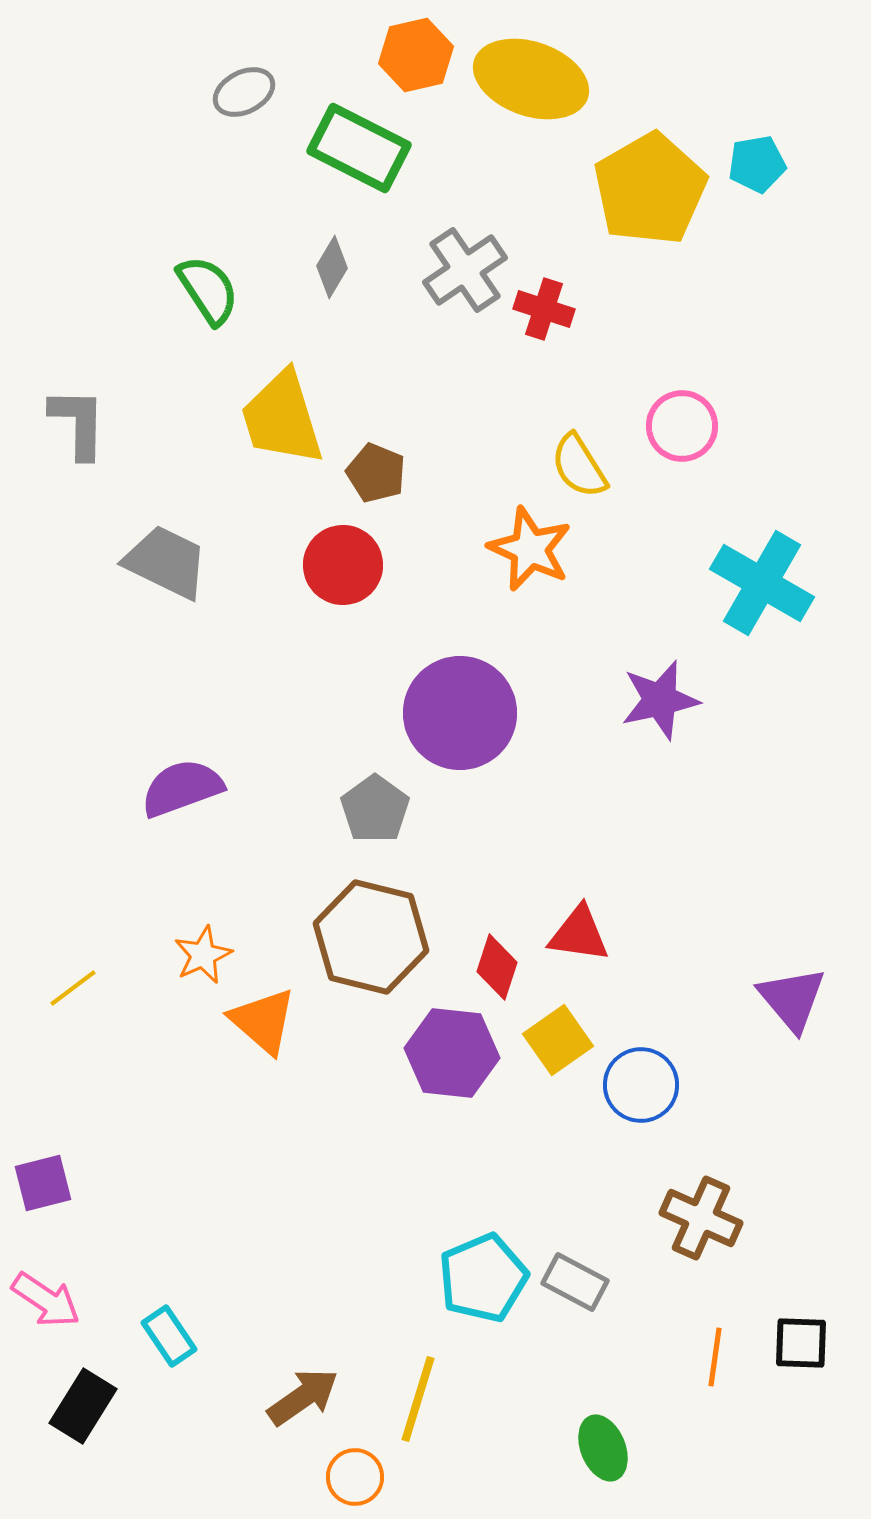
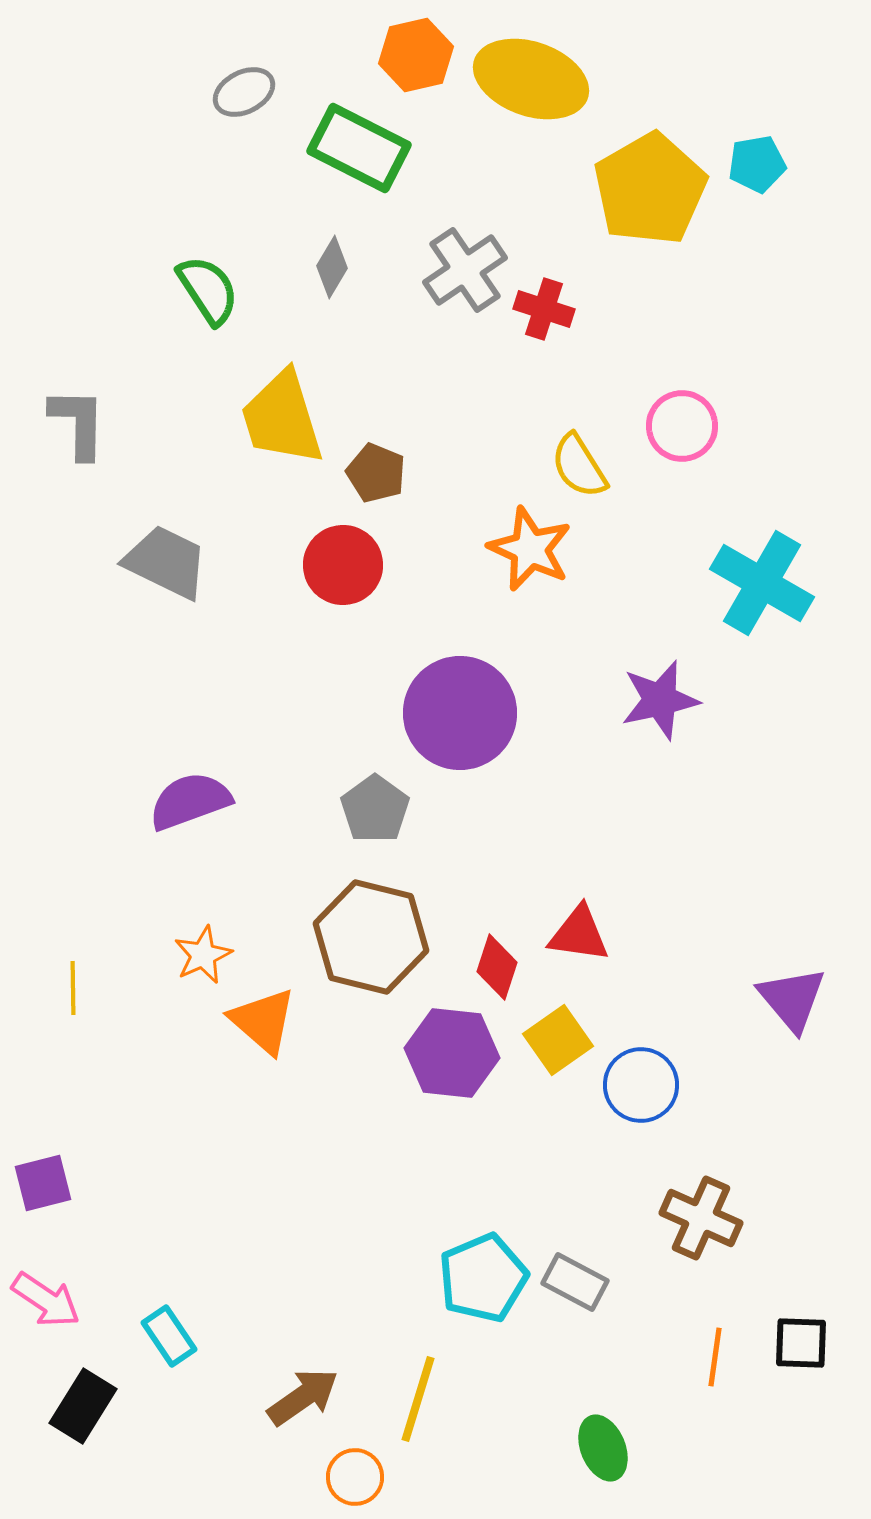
purple semicircle at (182, 788): moved 8 px right, 13 px down
yellow line at (73, 988): rotated 54 degrees counterclockwise
